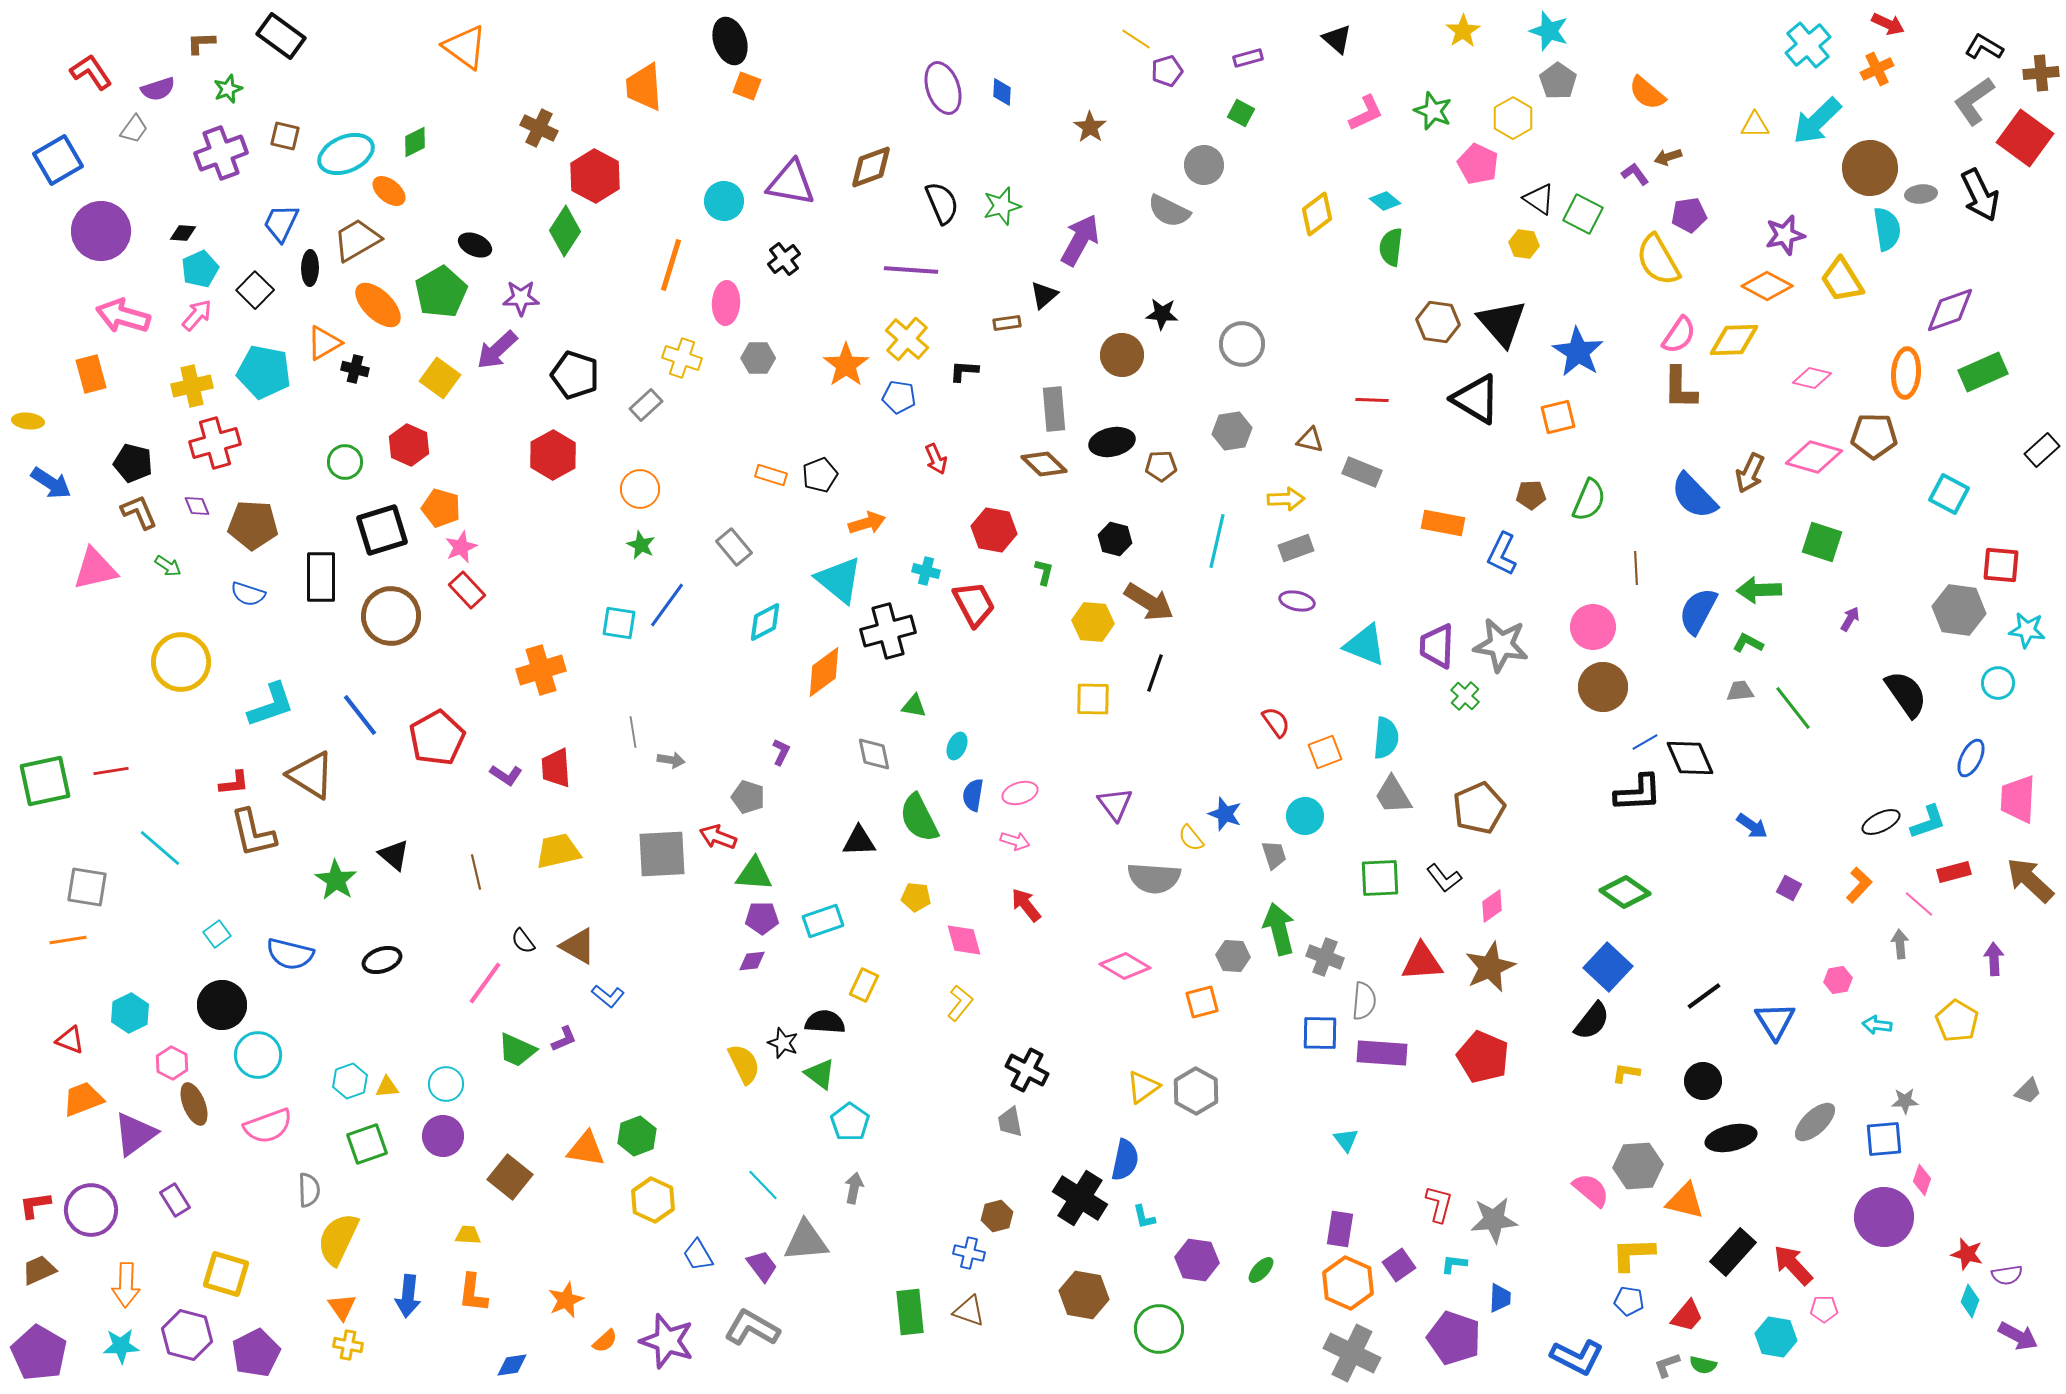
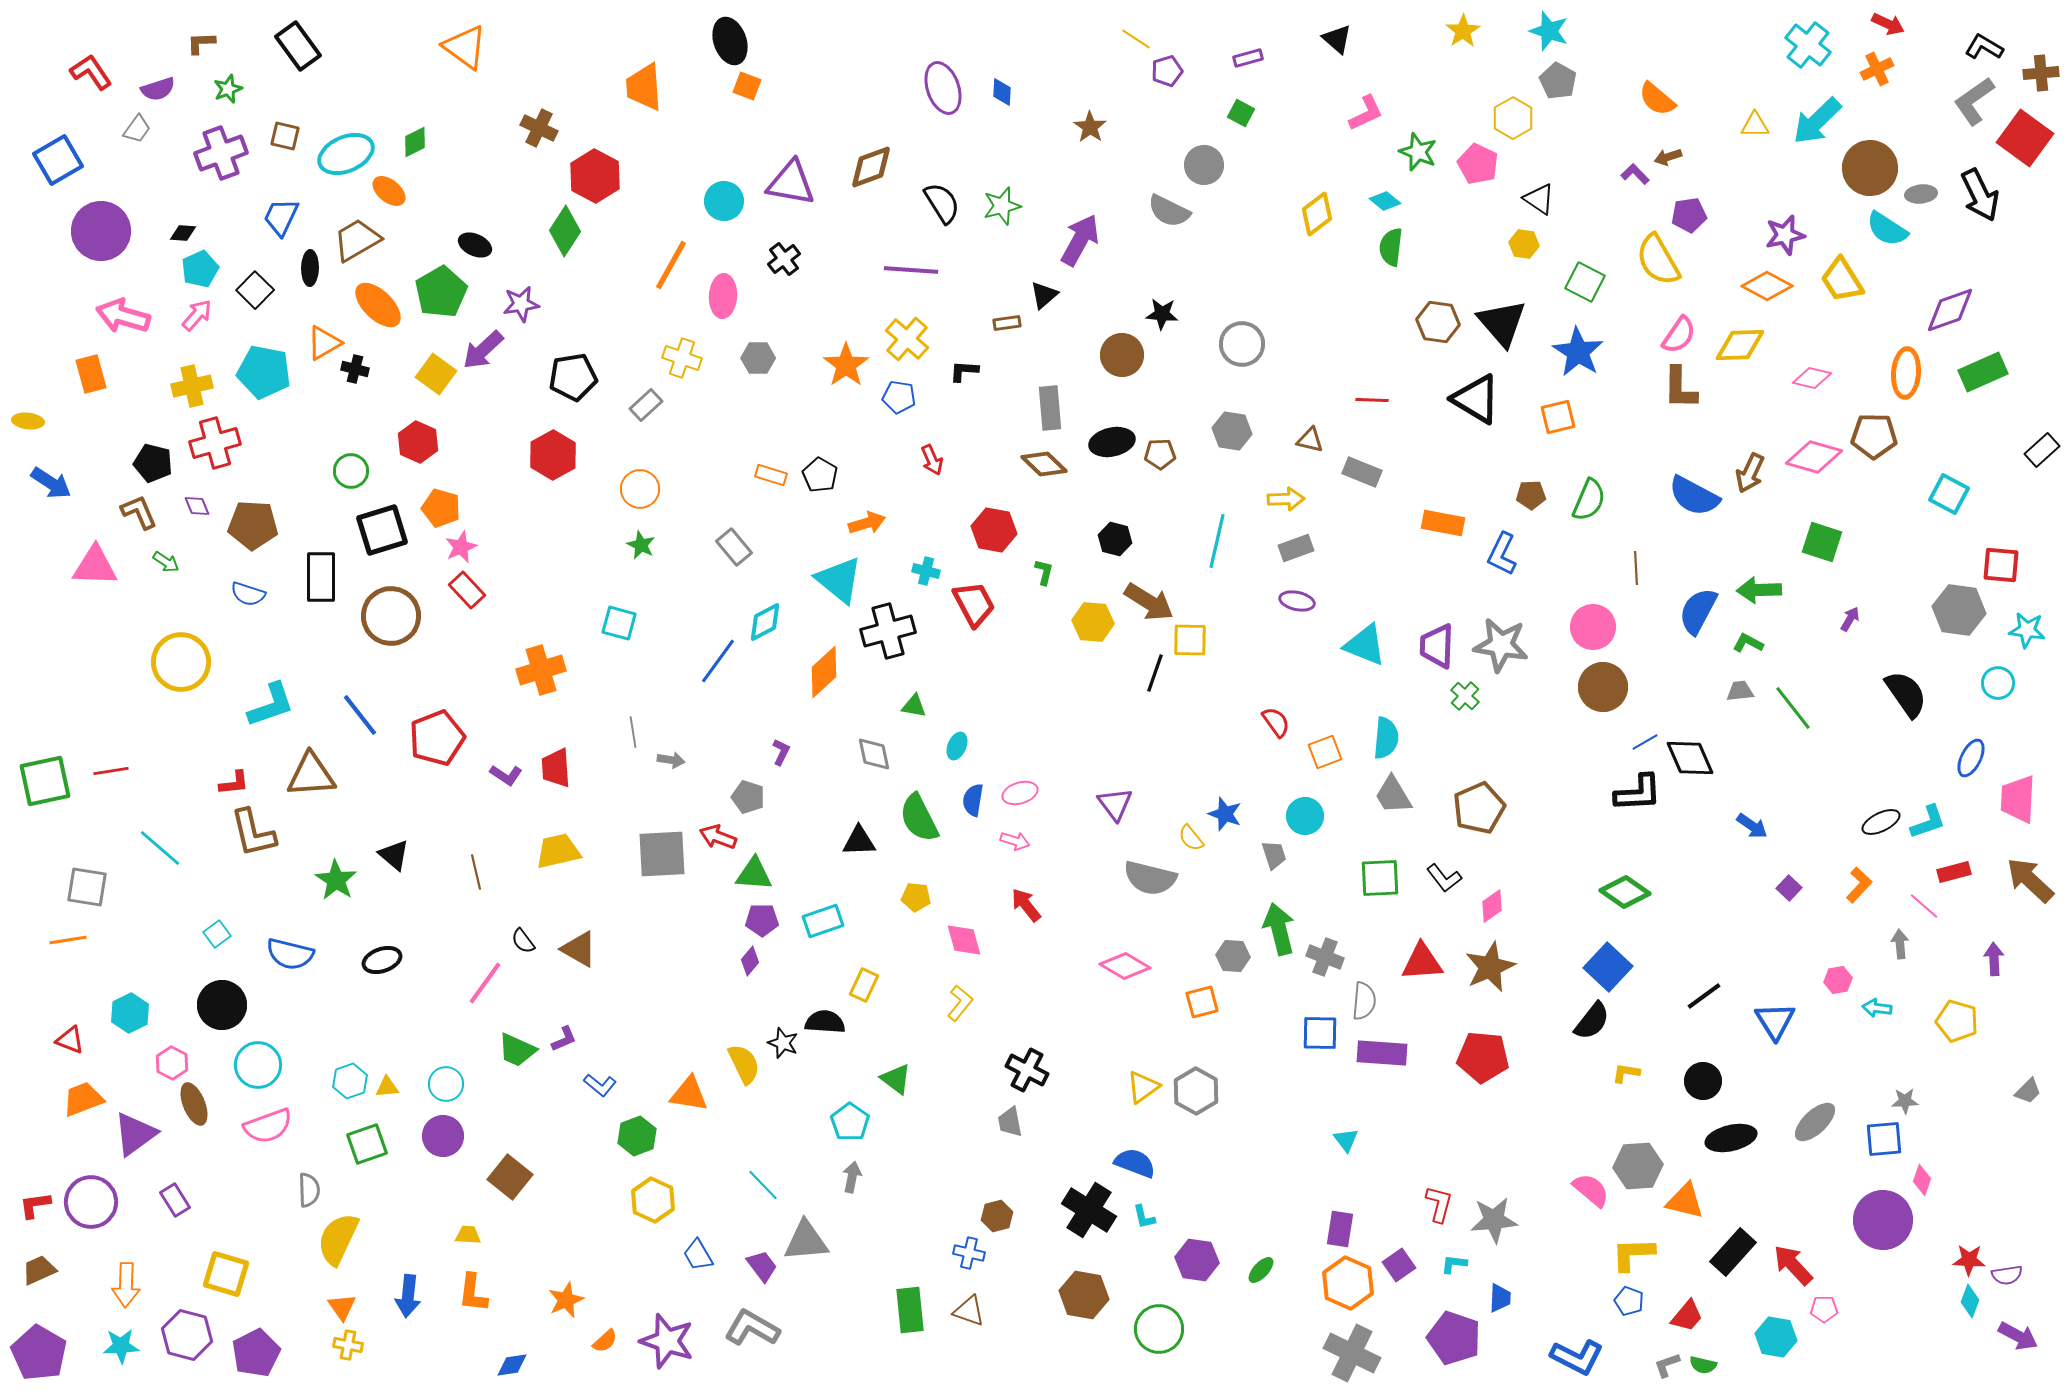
black rectangle at (281, 36): moved 17 px right, 10 px down; rotated 18 degrees clockwise
cyan cross at (1808, 45): rotated 12 degrees counterclockwise
gray pentagon at (1558, 81): rotated 6 degrees counterclockwise
orange semicircle at (1647, 93): moved 10 px right, 6 px down
green star at (1433, 111): moved 15 px left, 41 px down
gray trapezoid at (134, 129): moved 3 px right
purple L-shape at (1635, 174): rotated 8 degrees counterclockwise
black semicircle at (942, 203): rotated 9 degrees counterclockwise
green square at (1583, 214): moved 2 px right, 68 px down
blue trapezoid at (281, 223): moved 6 px up
cyan semicircle at (1887, 229): rotated 132 degrees clockwise
orange line at (671, 265): rotated 12 degrees clockwise
purple star at (521, 298): moved 6 px down; rotated 9 degrees counterclockwise
pink ellipse at (726, 303): moved 3 px left, 7 px up
yellow diamond at (1734, 340): moved 6 px right, 5 px down
purple arrow at (497, 350): moved 14 px left
black pentagon at (575, 375): moved 2 px left, 2 px down; rotated 27 degrees counterclockwise
yellow square at (440, 378): moved 4 px left, 4 px up
gray rectangle at (1054, 409): moved 4 px left, 1 px up
gray hexagon at (1232, 431): rotated 18 degrees clockwise
red hexagon at (409, 445): moved 9 px right, 3 px up
red arrow at (936, 459): moved 4 px left, 1 px down
green circle at (345, 462): moved 6 px right, 9 px down
black pentagon at (133, 463): moved 20 px right
brown pentagon at (1161, 466): moved 1 px left, 12 px up
black pentagon at (820, 475): rotated 20 degrees counterclockwise
blue semicircle at (1694, 496): rotated 18 degrees counterclockwise
green arrow at (168, 566): moved 2 px left, 4 px up
pink triangle at (95, 569): moved 3 px up; rotated 15 degrees clockwise
blue line at (667, 605): moved 51 px right, 56 px down
cyan square at (619, 623): rotated 6 degrees clockwise
orange diamond at (824, 672): rotated 6 degrees counterclockwise
yellow square at (1093, 699): moved 97 px right, 59 px up
red pentagon at (437, 738): rotated 8 degrees clockwise
brown triangle at (311, 775): rotated 36 degrees counterclockwise
blue semicircle at (973, 795): moved 5 px down
gray semicircle at (1154, 878): moved 4 px left; rotated 10 degrees clockwise
purple square at (1789, 888): rotated 15 degrees clockwise
pink line at (1919, 904): moved 5 px right, 2 px down
purple pentagon at (762, 918): moved 2 px down
brown triangle at (578, 946): moved 1 px right, 3 px down
purple diamond at (752, 961): moved 2 px left; rotated 44 degrees counterclockwise
blue L-shape at (608, 996): moved 8 px left, 89 px down
yellow pentagon at (1957, 1021): rotated 15 degrees counterclockwise
cyan arrow at (1877, 1025): moved 17 px up
cyan circle at (258, 1055): moved 10 px down
red pentagon at (1483, 1057): rotated 18 degrees counterclockwise
green triangle at (820, 1074): moved 76 px right, 5 px down
orange triangle at (586, 1149): moved 103 px right, 55 px up
blue semicircle at (1125, 1160): moved 10 px right, 3 px down; rotated 81 degrees counterclockwise
gray arrow at (854, 1188): moved 2 px left, 11 px up
black cross at (1080, 1198): moved 9 px right, 12 px down
purple circle at (91, 1210): moved 8 px up
purple circle at (1884, 1217): moved 1 px left, 3 px down
red star at (1967, 1254): moved 2 px right, 6 px down; rotated 12 degrees counterclockwise
blue pentagon at (1629, 1301): rotated 12 degrees clockwise
green rectangle at (910, 1312): moved 2 px up
